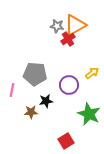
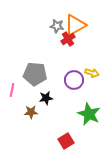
yellow arrow: rotated 56 degrees clockwise
purple circle: moved 5 px right, 5 px up
black star: moved 3 px up
